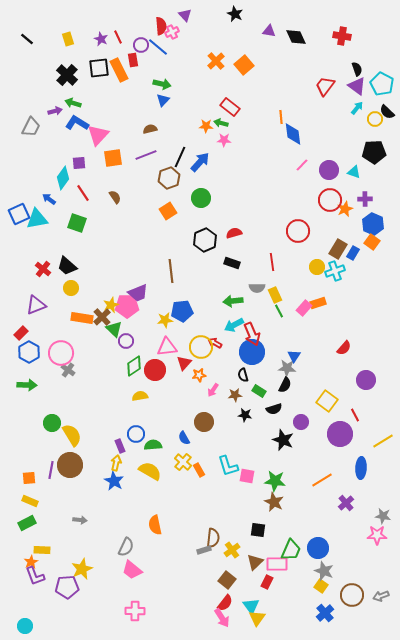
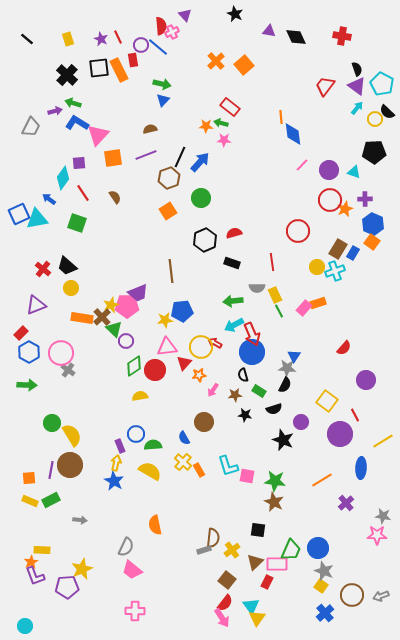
green rectangle at (27, 523): moved 24 px right, 23 px up
